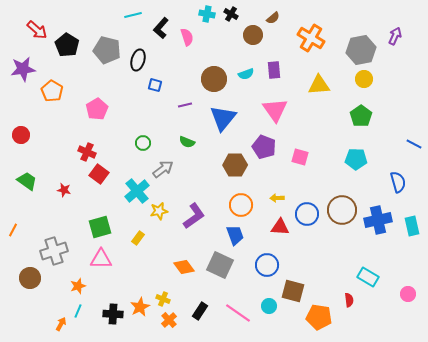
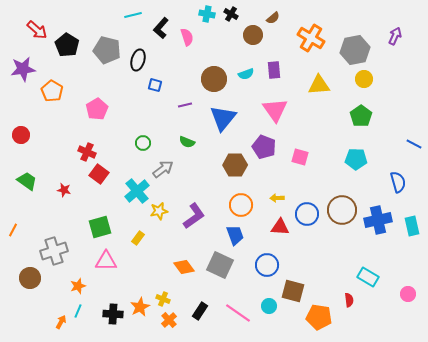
gray hexagon at (361, 50): moved 6 px left
pink triangle at (101, 259): moved 5 px right, 2 px down
orange arrow at (61, 324): moved 2 px up
